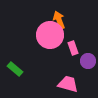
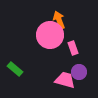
purple circle: moved 9 px left, 11 px down
pink trapezoid: moved 3 px left, 4 px up
